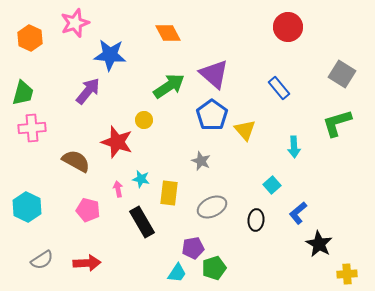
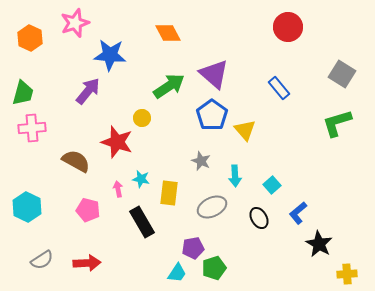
yellow circle: moved 2 px left, 2 px up
cyan arrow: moved 59 px left, 29 px down
black ellipse: moved 3 px right, 2 px up; rotated 35 degrees counterclockwise
